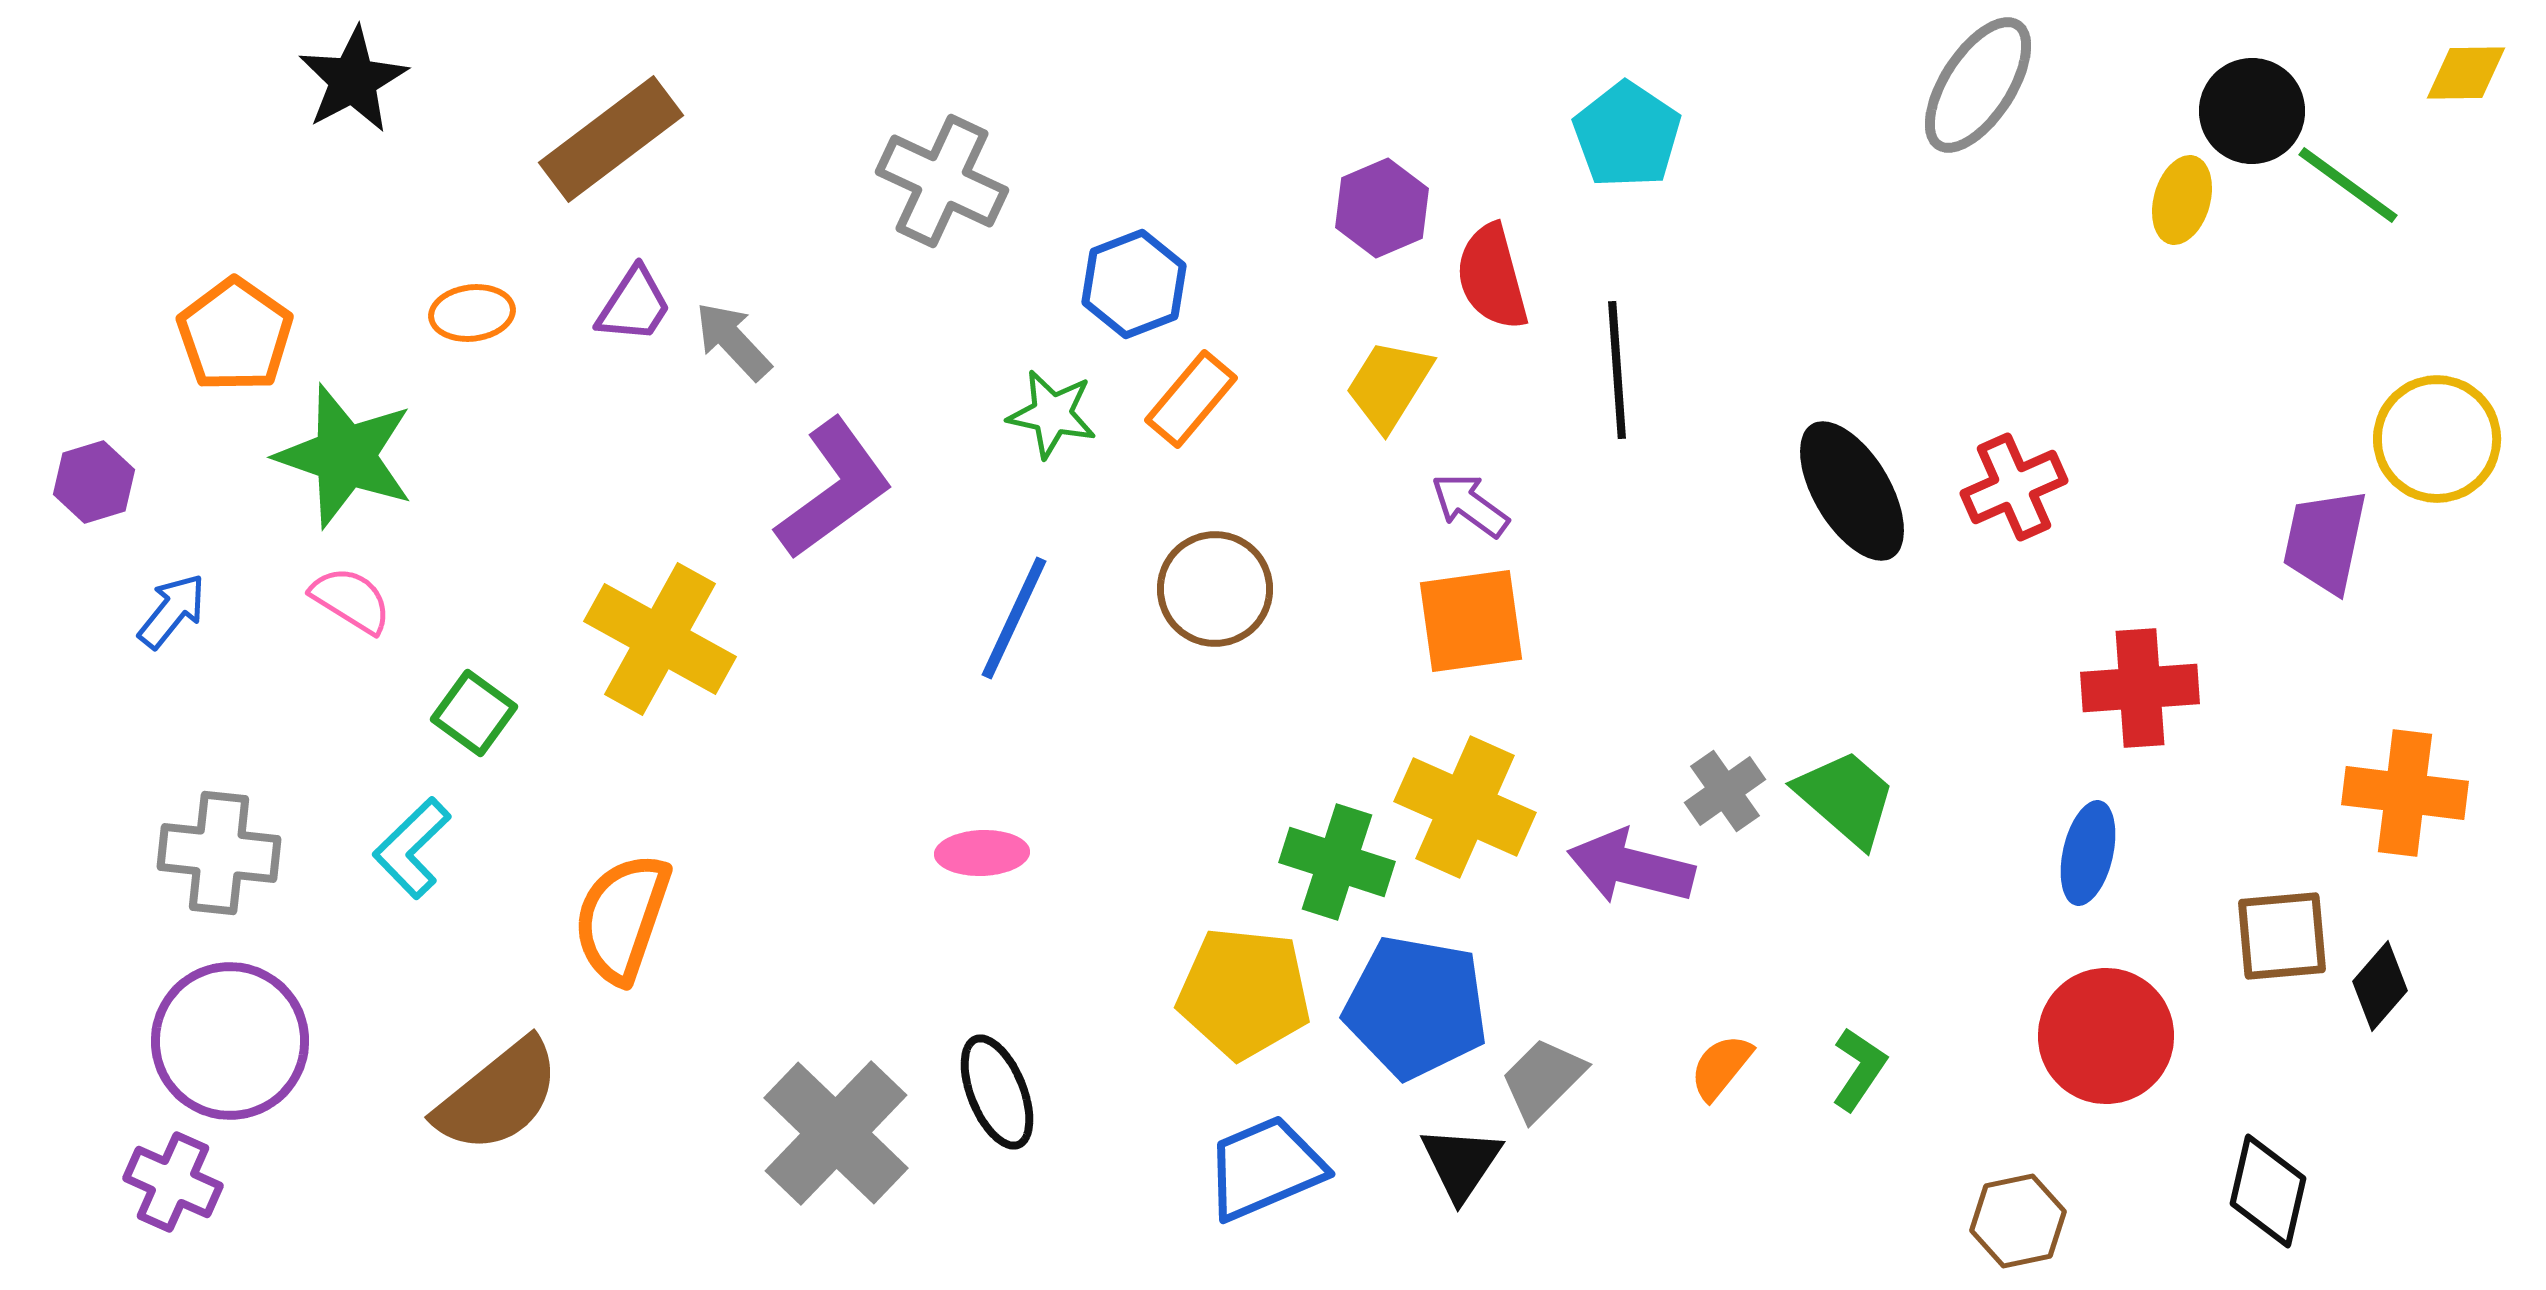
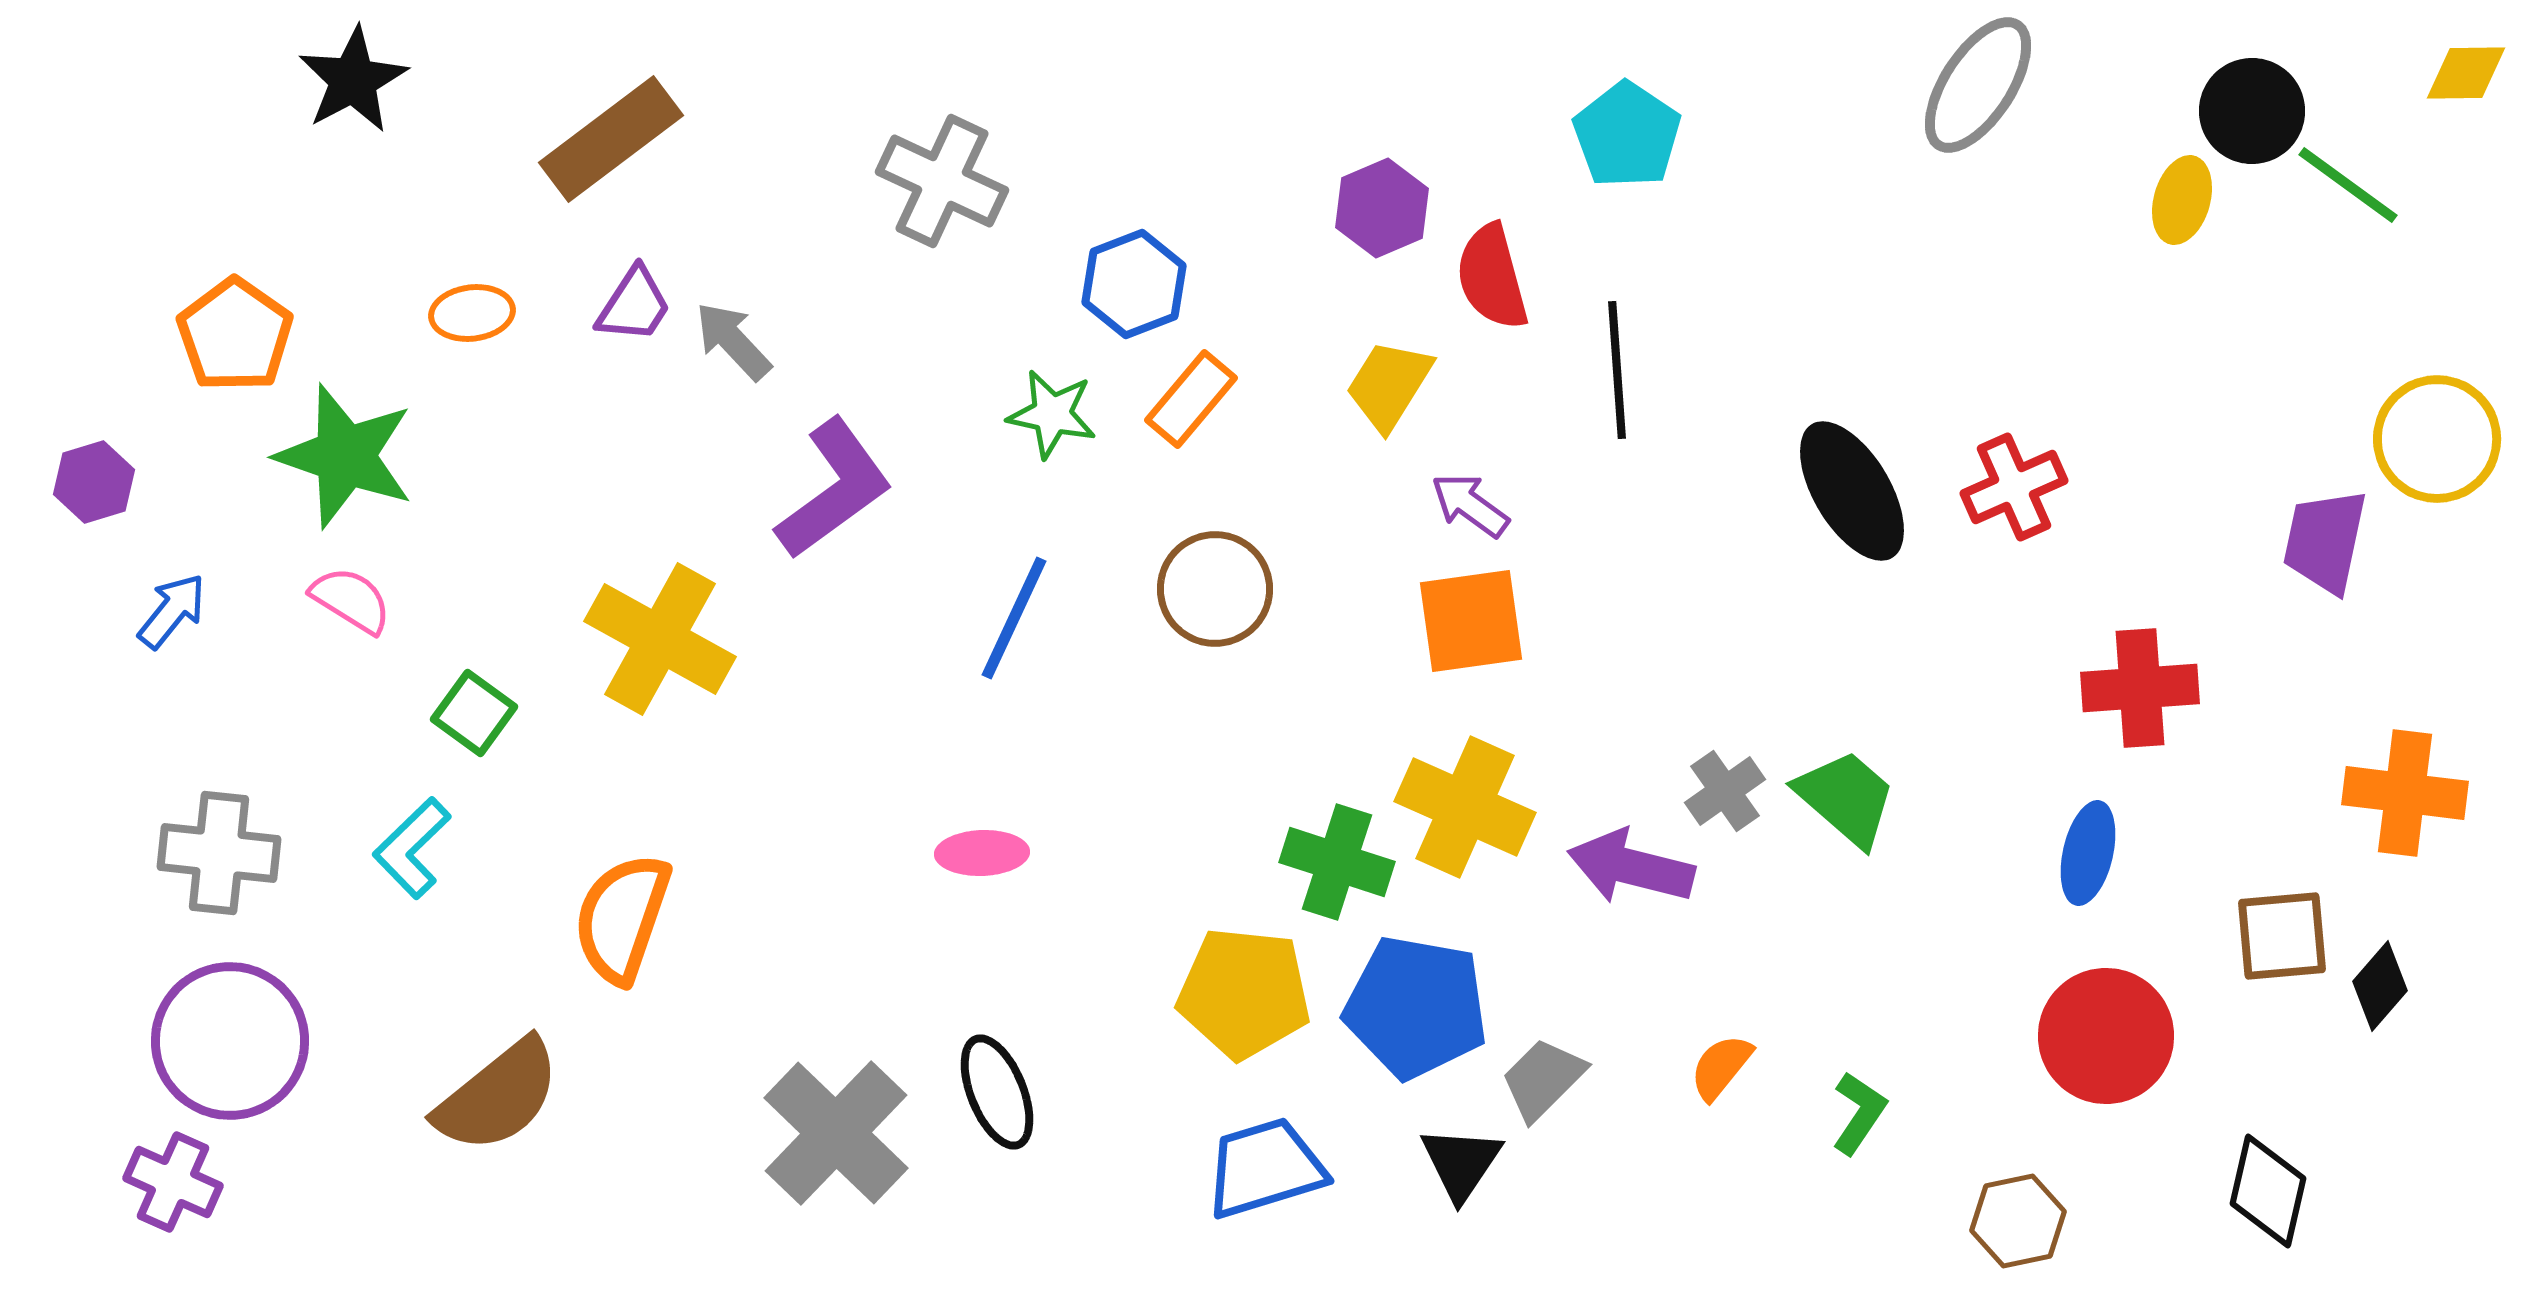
green L-shape at (1859, 1069): moved 44 px down
blue trapezoid at (1265, 1168): rotated 6 degrees clockwise
